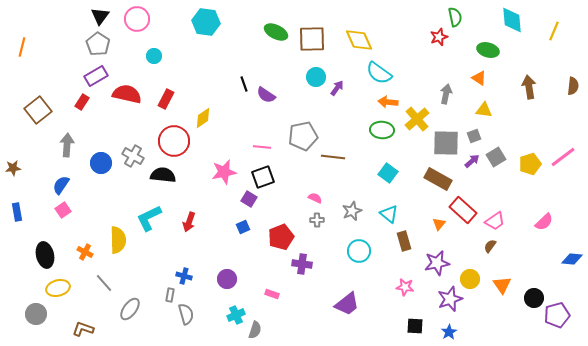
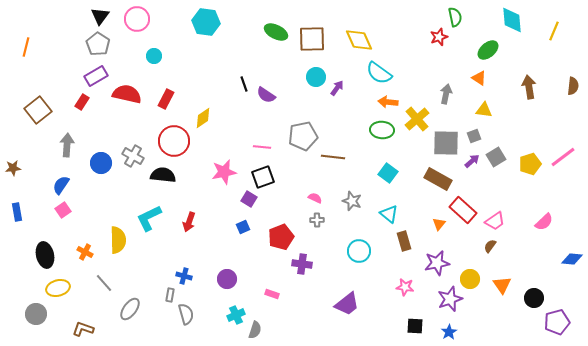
orange line at (22, 47): moved 4 px right
green ellipse at (488, 50): rotated 55 degrees counterclockwise
gray star at (352, 211): moved 10 px up; rotated 30 degrees counterclockwise
purple pentagon at (557, 315): moved 7 px down
